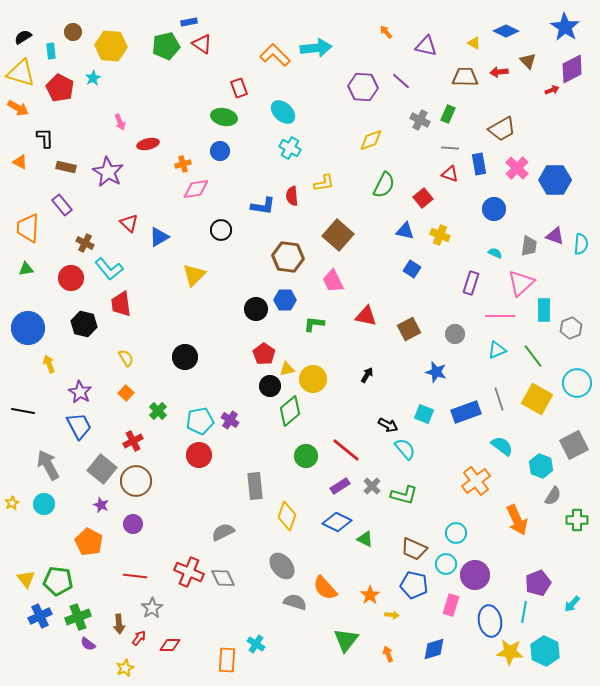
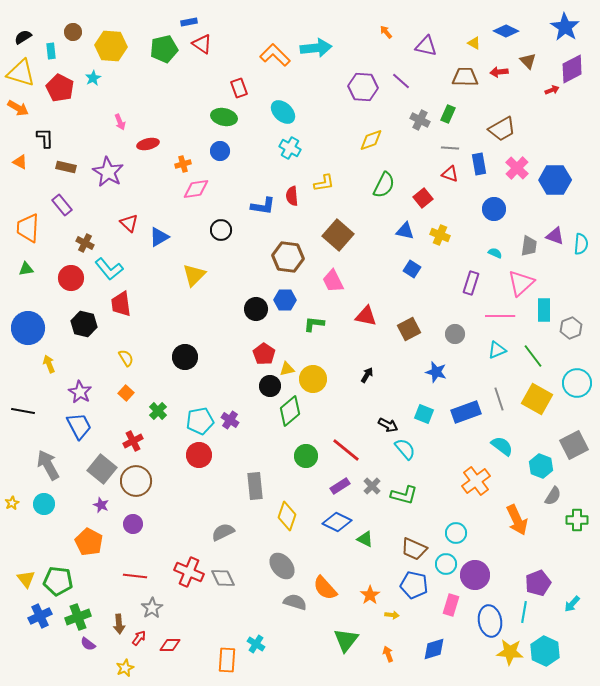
green pentagon at (166, 46): moved 2 px left, 3 px down
